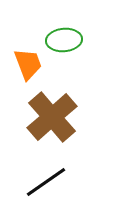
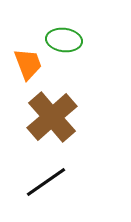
green ellipse: rotated 12 degrees clockwise
